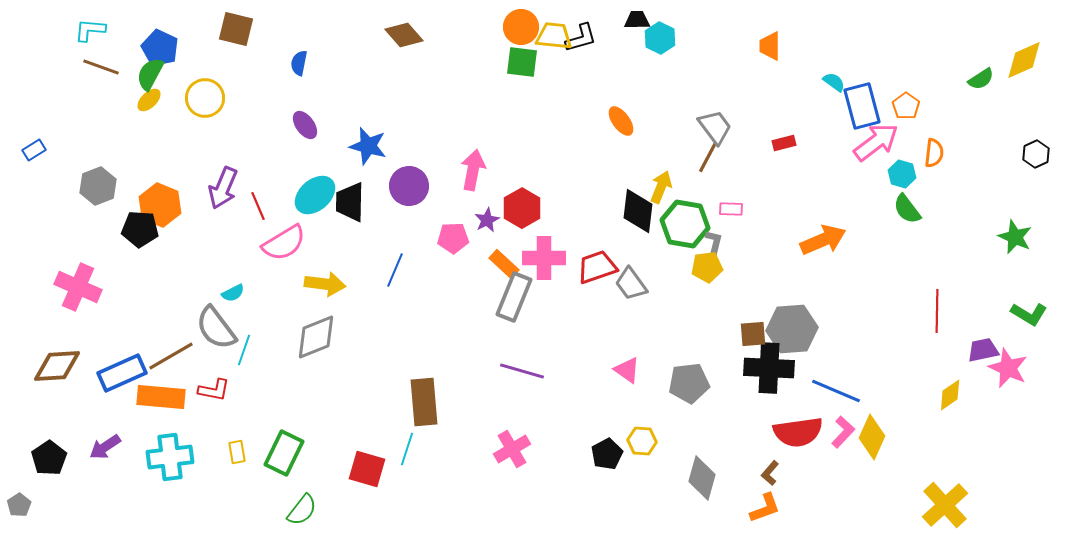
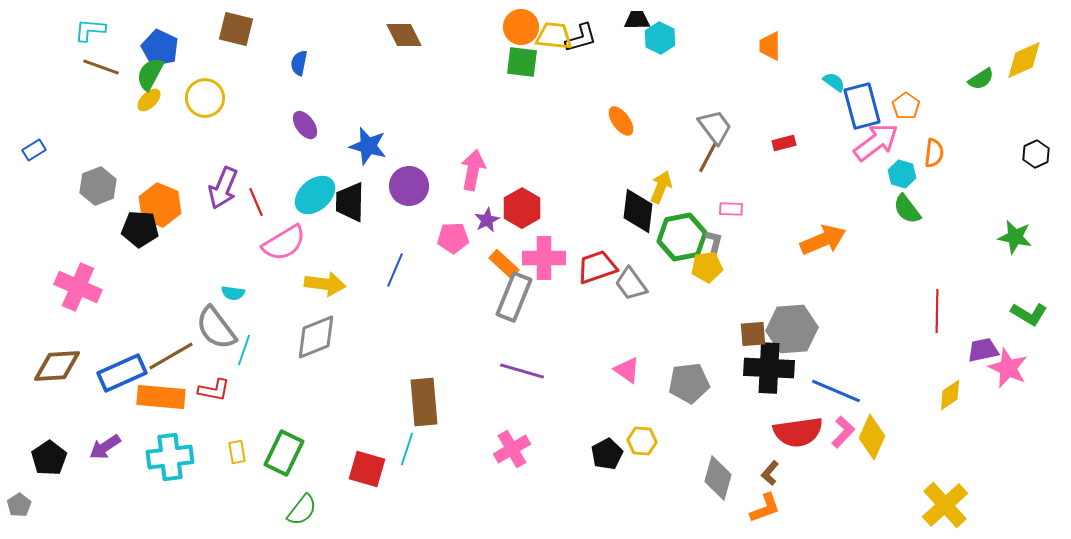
brown diamond at (404, 35): rotated 15 degrees clockwise
red line at (258, 206): moved 2 px left, 4 px up
green hexagon at (685, 224): moved 3 px left, 13 px down; rotated 21 degrees counterclockwise
green star at (1015, 237): rotated 12 degrees counterclockwise
cyan semicircle at (233, 293): rotated 35 degrees clockwise
gray diamond at (702, 478): moved 16 px right
